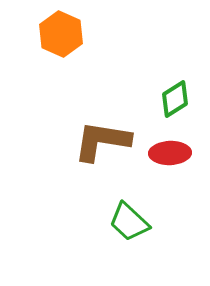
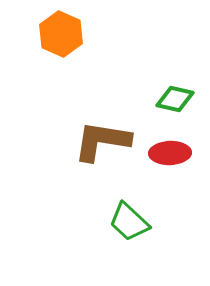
green diamond: rotated 45 degrees clockwise
